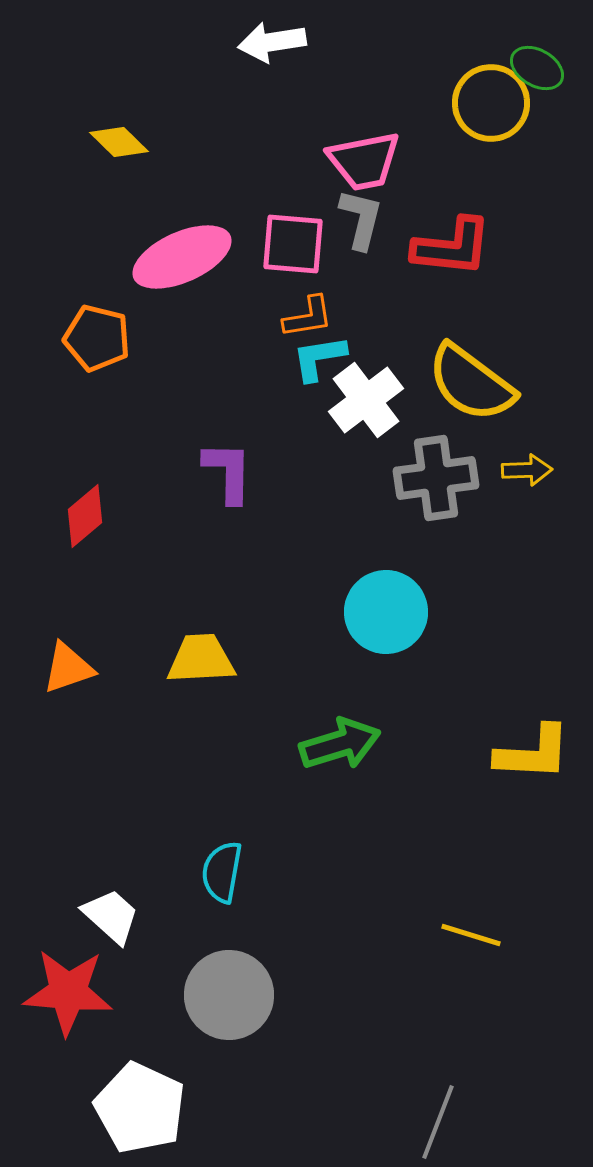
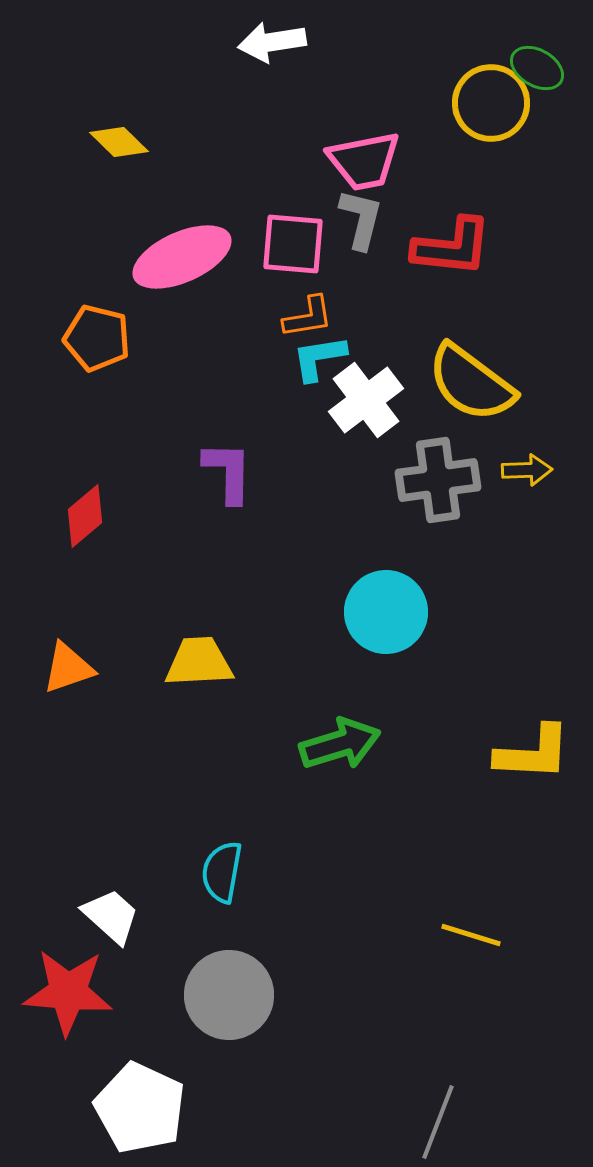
gray cross: moved 2 px right, 2 px down
yellow trapezoid: moved 2 px left, 3 px down
